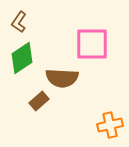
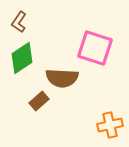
pink square: moved 3 px right, 4 px down; rotated 18 degrees clockwise
